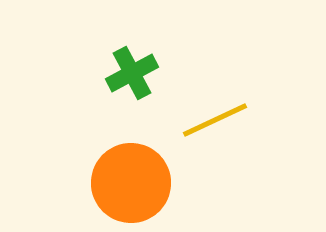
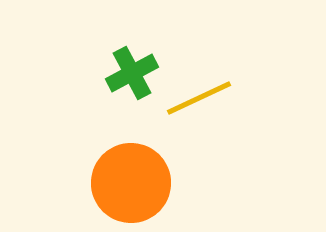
yellow line: moved 16 px left, 22 px up
